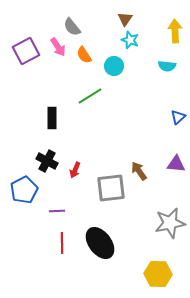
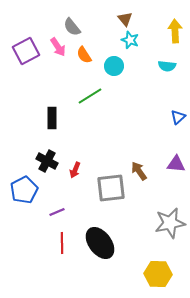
brown triangle: rotated 14 degrees counterclockwise
purple line: moved 1 px down; rotated 21 degrees counterclockwise
